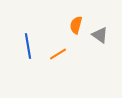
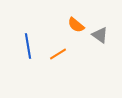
orange semicircle: rotated 66 degrees counterclockwise
